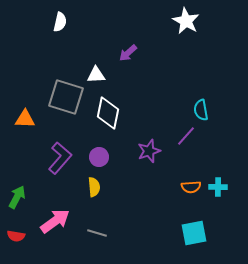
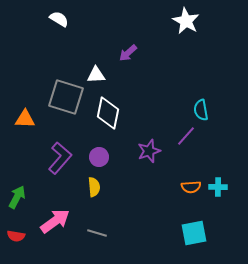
white semicircle: moved 1 px left, 3 px up; rotated 72 degrees counterclockwise
